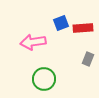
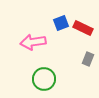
red rectangle: rotated 30 degrees clockwise
